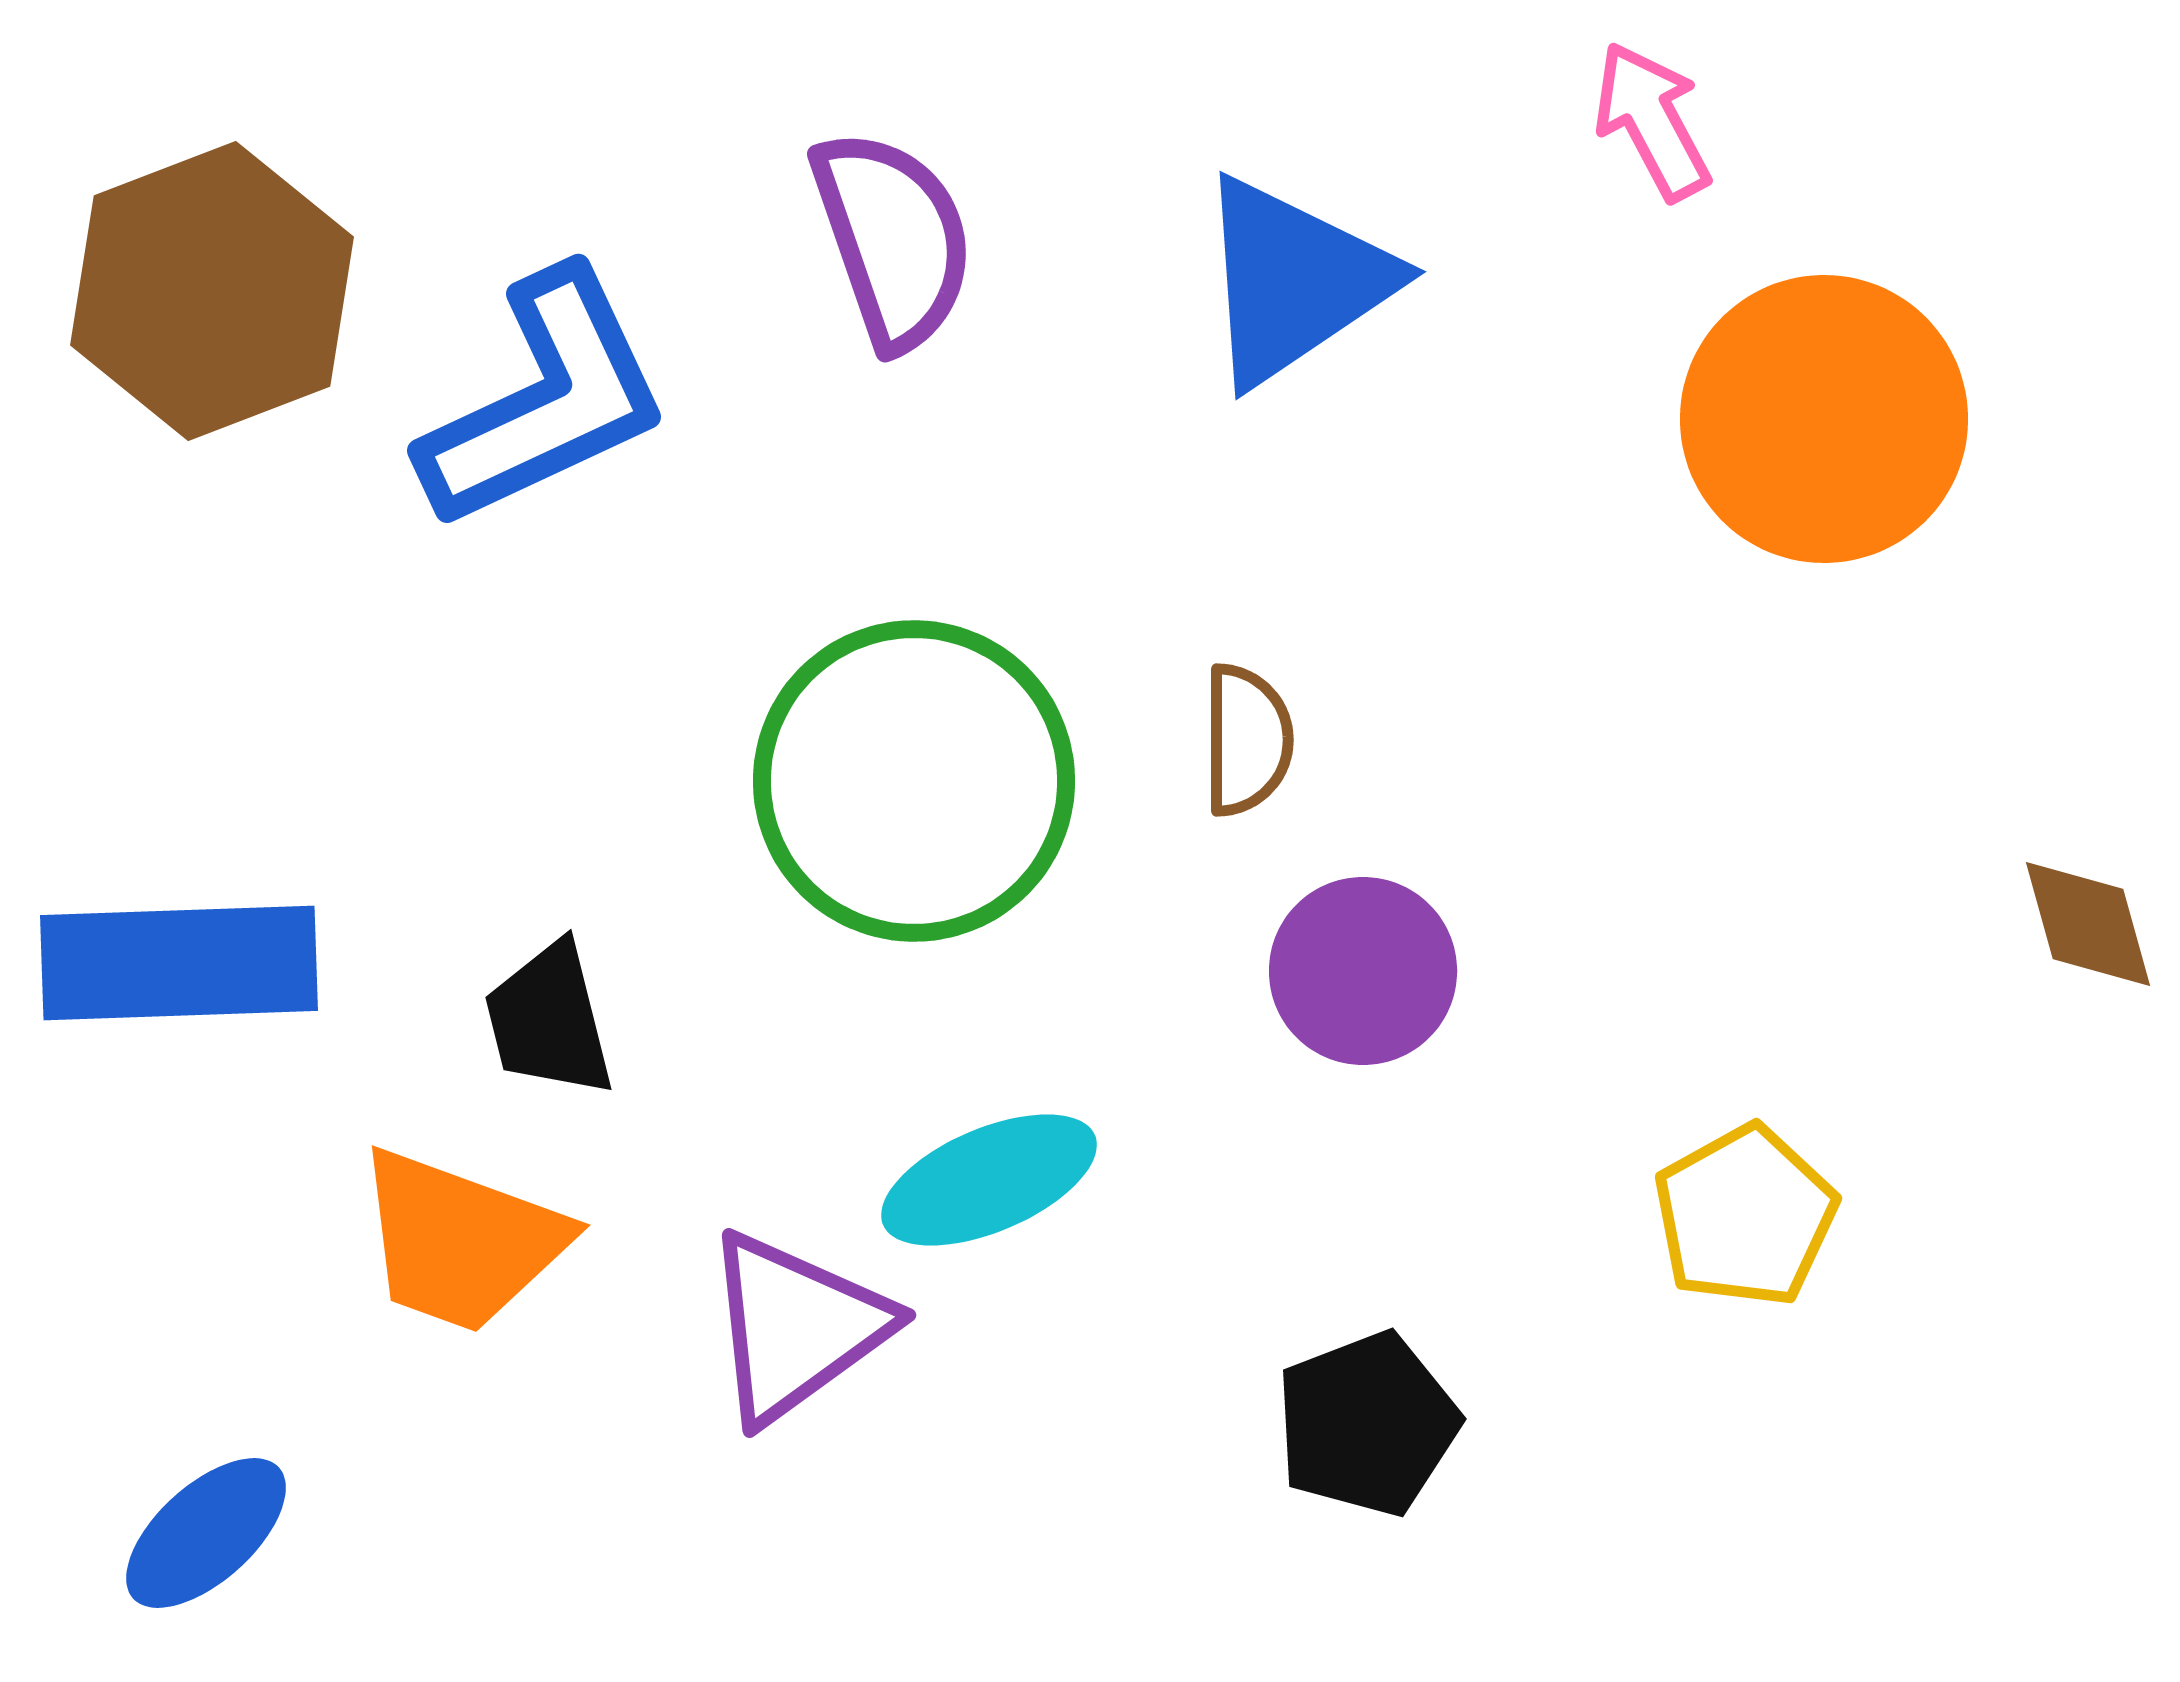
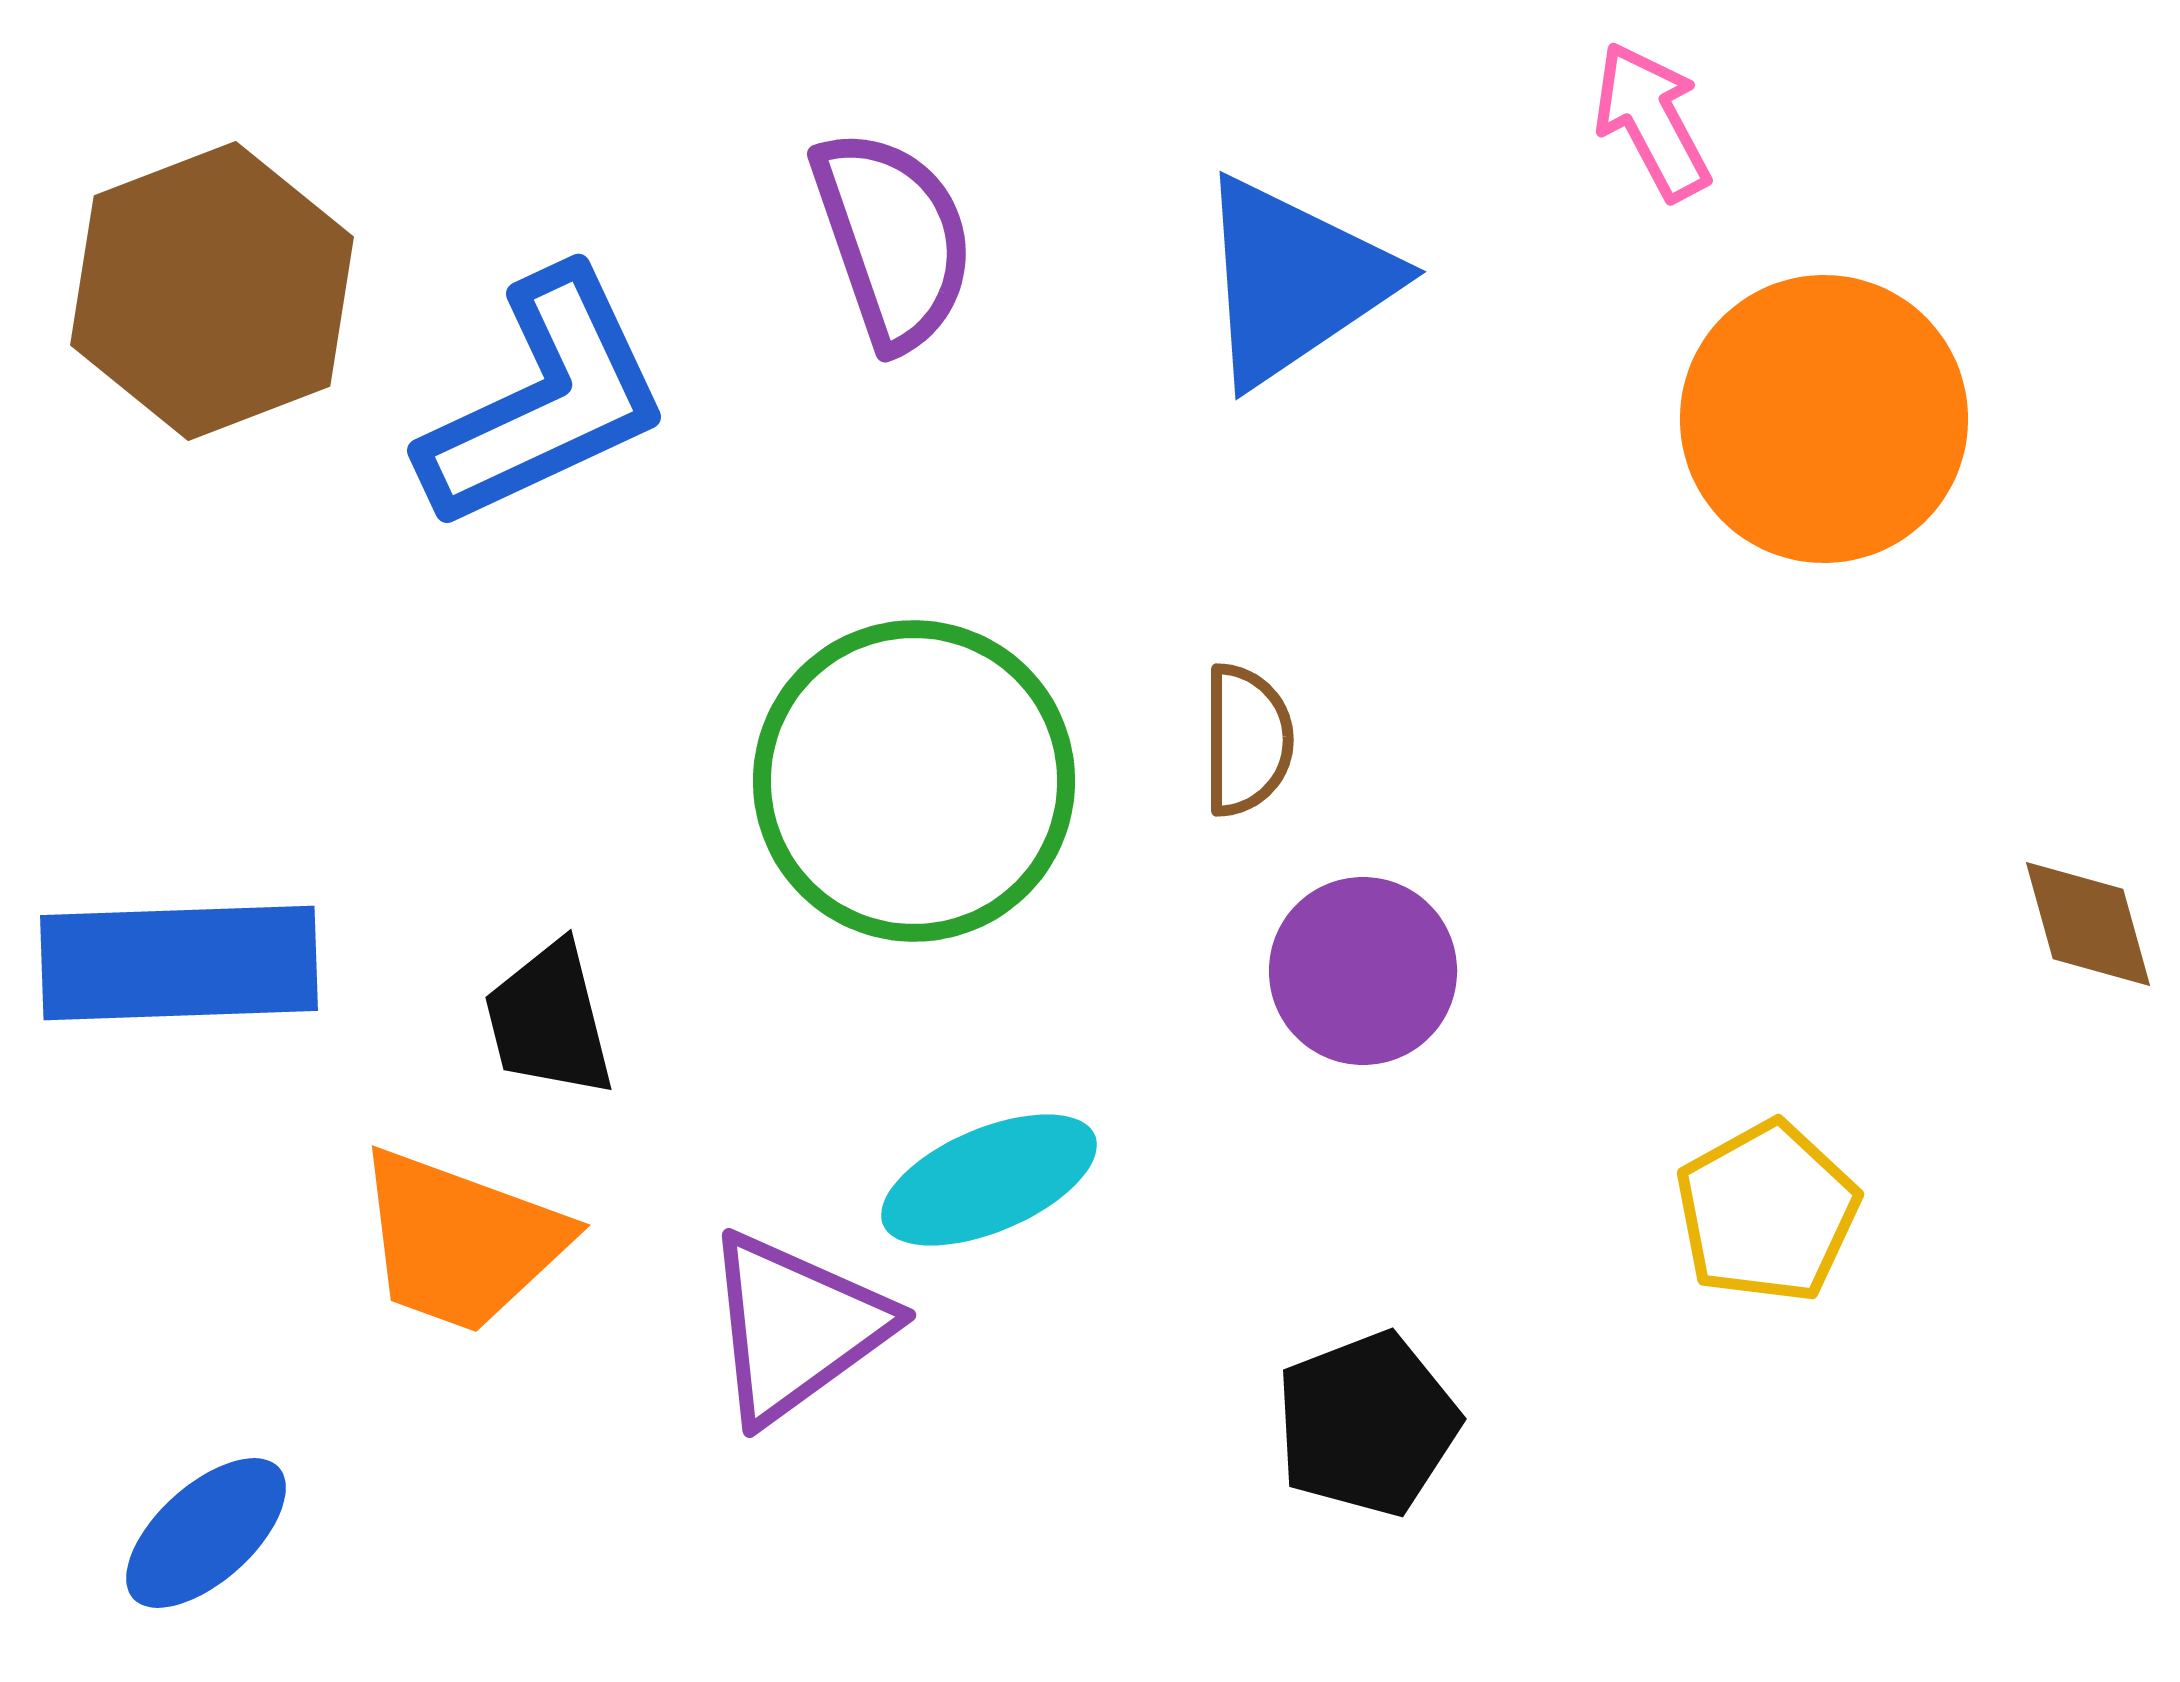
yellow pentagon: moved 22 px right, 4 px up
